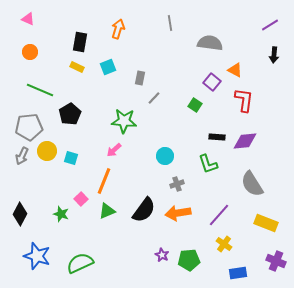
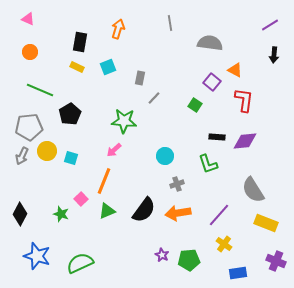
gray semicircle at (252, 184): moved 1 px right, 6 px down
